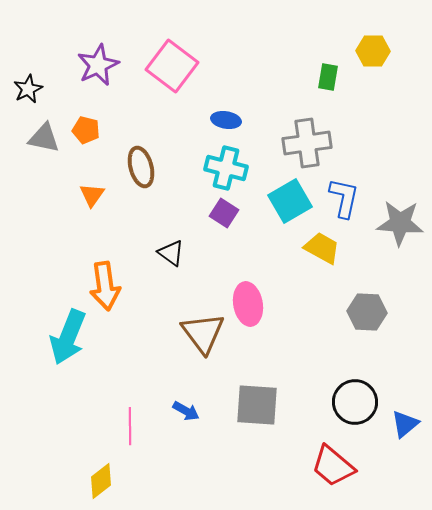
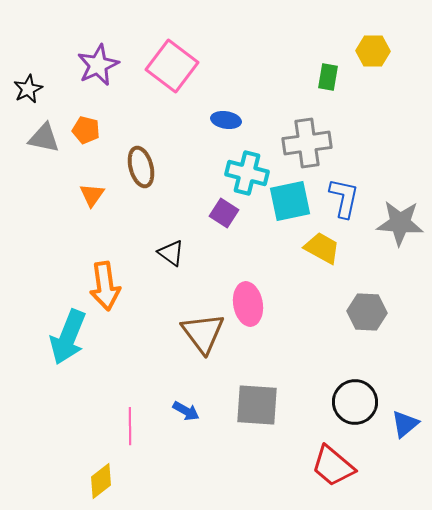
cyan cross: moved 21 px right, 5 px down
cyan square: rotated 18 degrees clockwise
